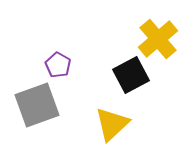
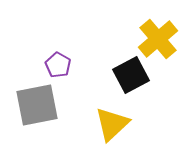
gray square: rotated 9 degrees clockwise
